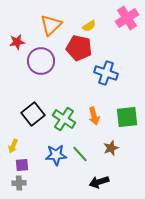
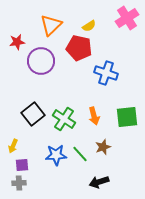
brown star: moved 8 px left, 1 px up
